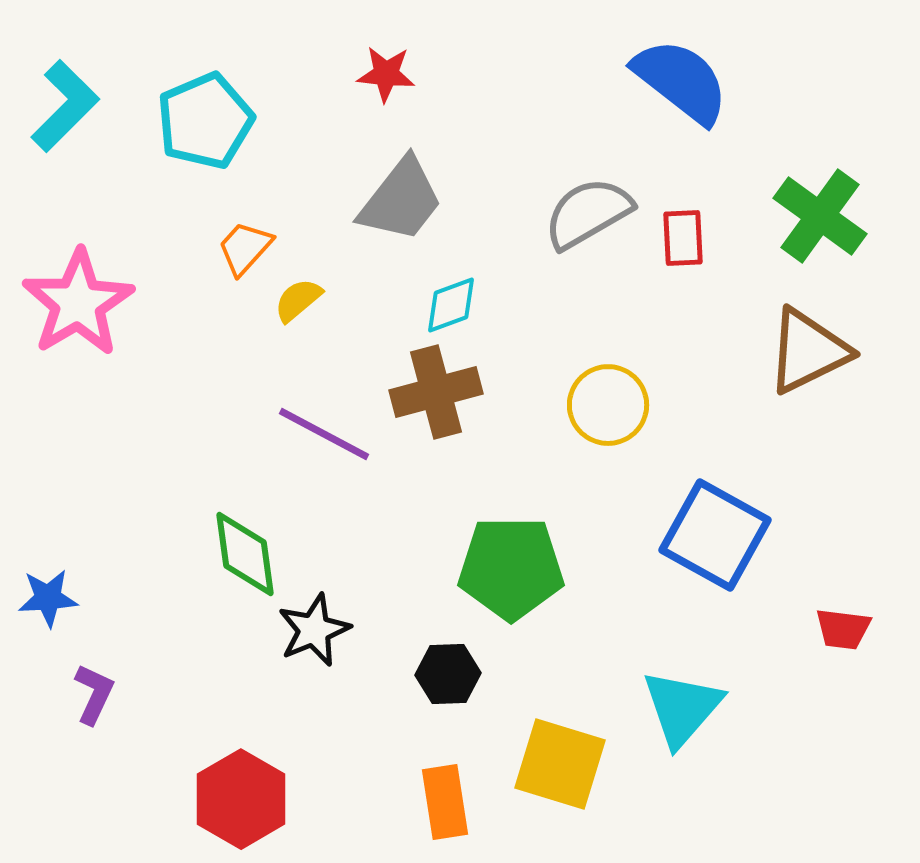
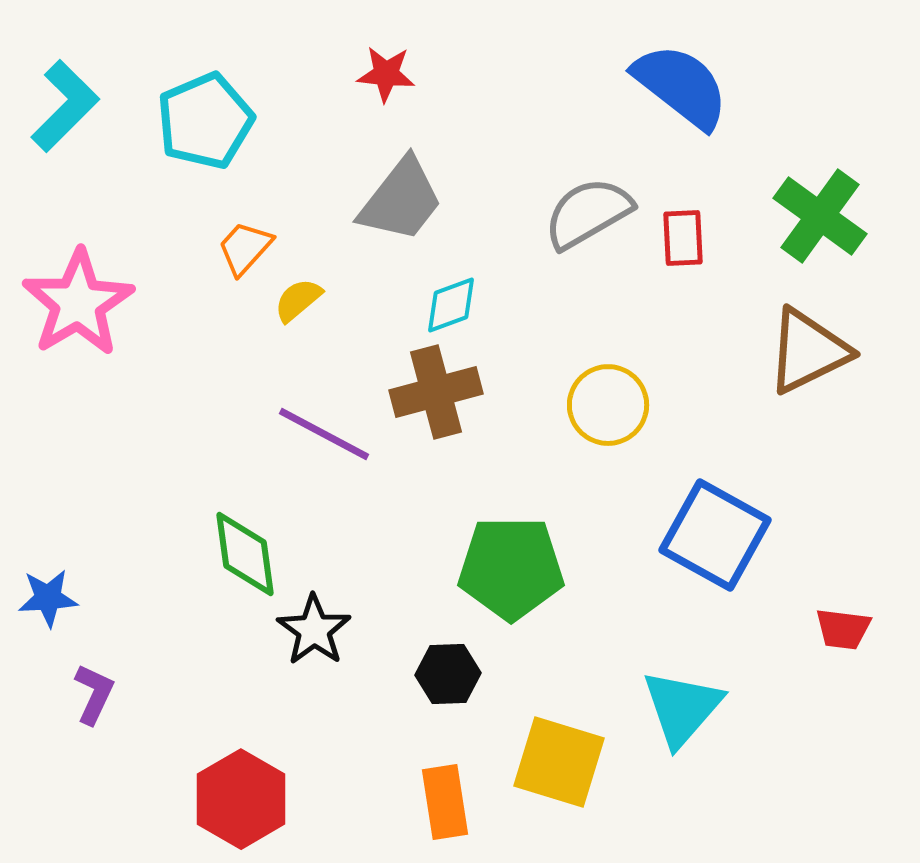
blue semicircle: moved 5 px down
black star: rotated 14 degrees counterclockwise
yellow square: moved 1 px left, 2 px up
